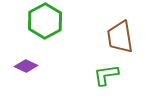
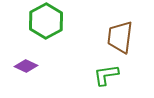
green hexagon: moved 1 px right
brown trapezoid: rotated 16 degrees clockwise
